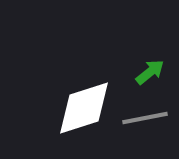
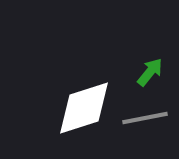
green arrow: rotated 12 degrees counterclockwise
